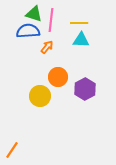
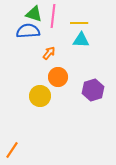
pink line: moved 2 px right, 4 px up
orange arrow: moved 2 px right, 6 px down
purple hexagon: moved 8 px right, 1 px down; rotated 10 degrees clockwise
